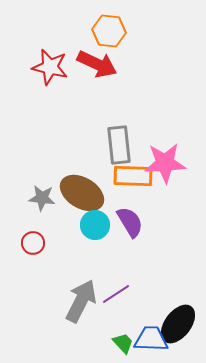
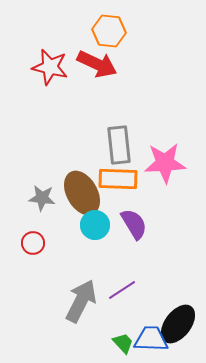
orange rectangle: moved 15 px left, 3 px down
brown ellipse: rotated 30 degrees clockwise
purple semicircle: moved 4 px right, 2 px down
purple line: moved 6 px right, 4 px up
